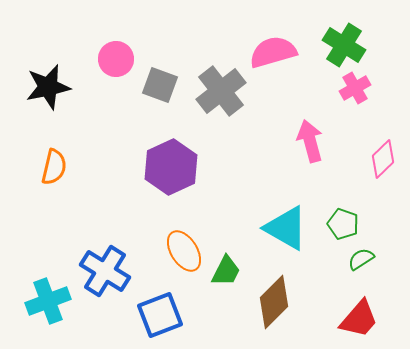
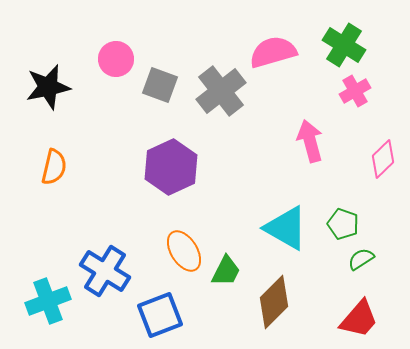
pink cross: moved 3 px down
